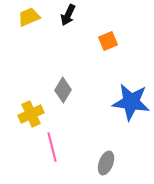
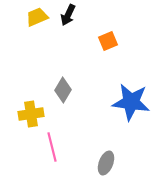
yellow trapezoid: moved 8 px right
yellow cross: rotated 15 degrees clockwise
